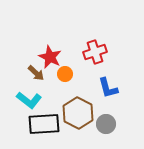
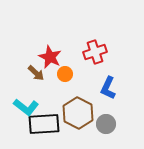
blue L-shape: rotated 40 degrees clockwise
cyan L-shape: moved 3 px left, 7 px down
